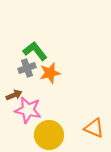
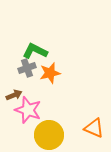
green L-shape: rotated 25 degrees counterclockwise
pink star: rotated 8 degrees clockwise
